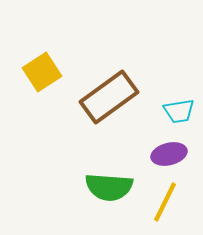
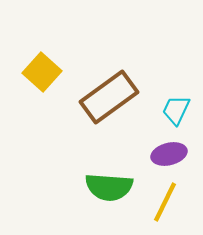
yellow square: rotated 15 degrees counterclockwise
cyan trapezoid: moved 3 px left, 1 px up; rotated 124 degrees clockwise
